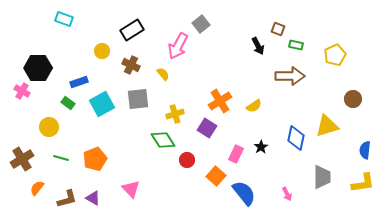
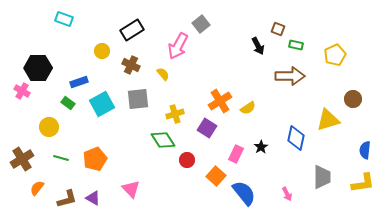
yellow semicircle at (254, 106): moved 6 px left, 2 px down
yellow triangle at (327, 126): moved 1 px right, 6 px up
